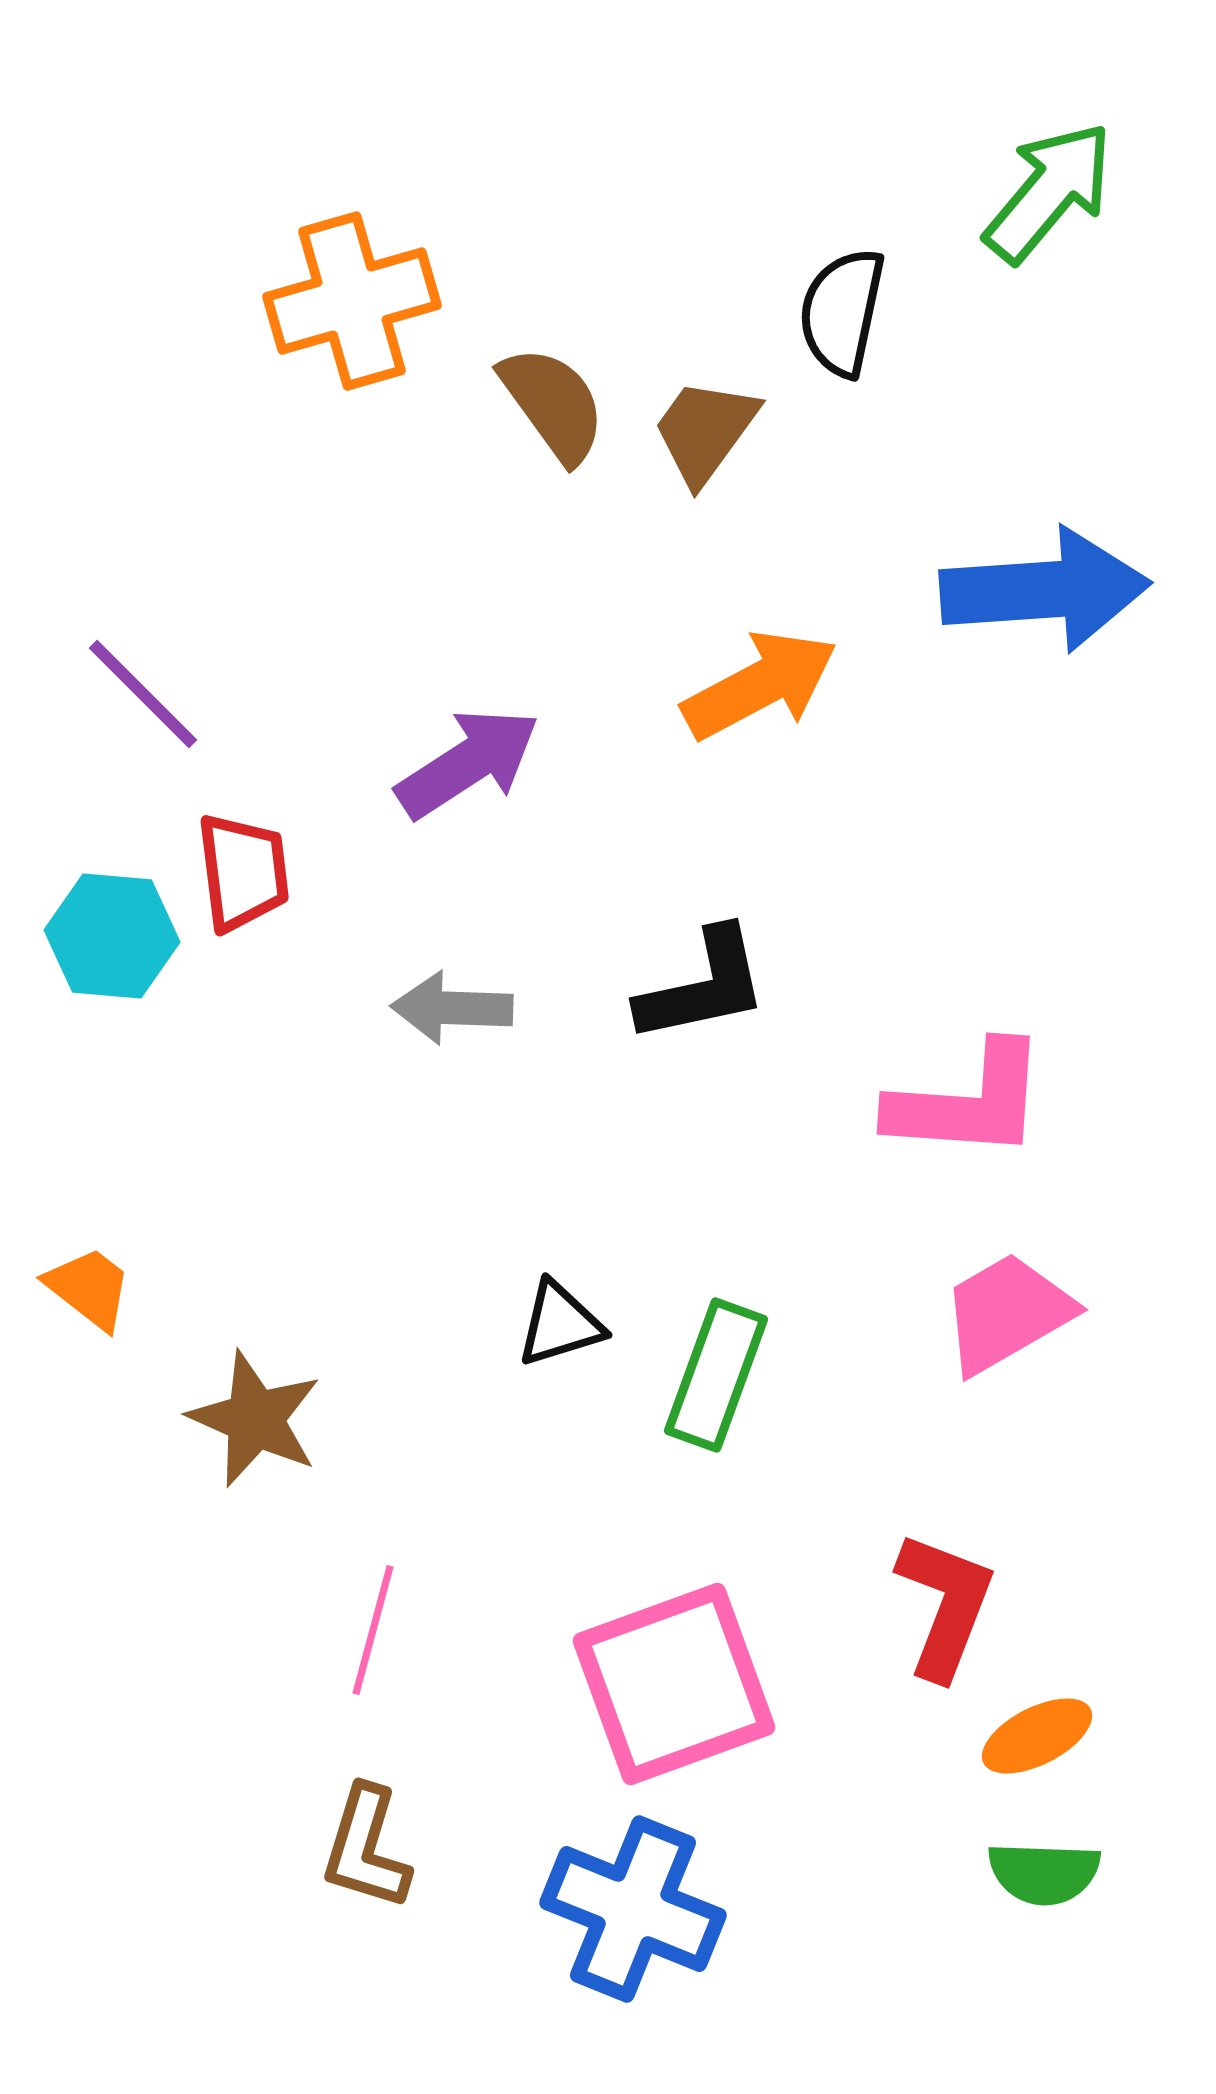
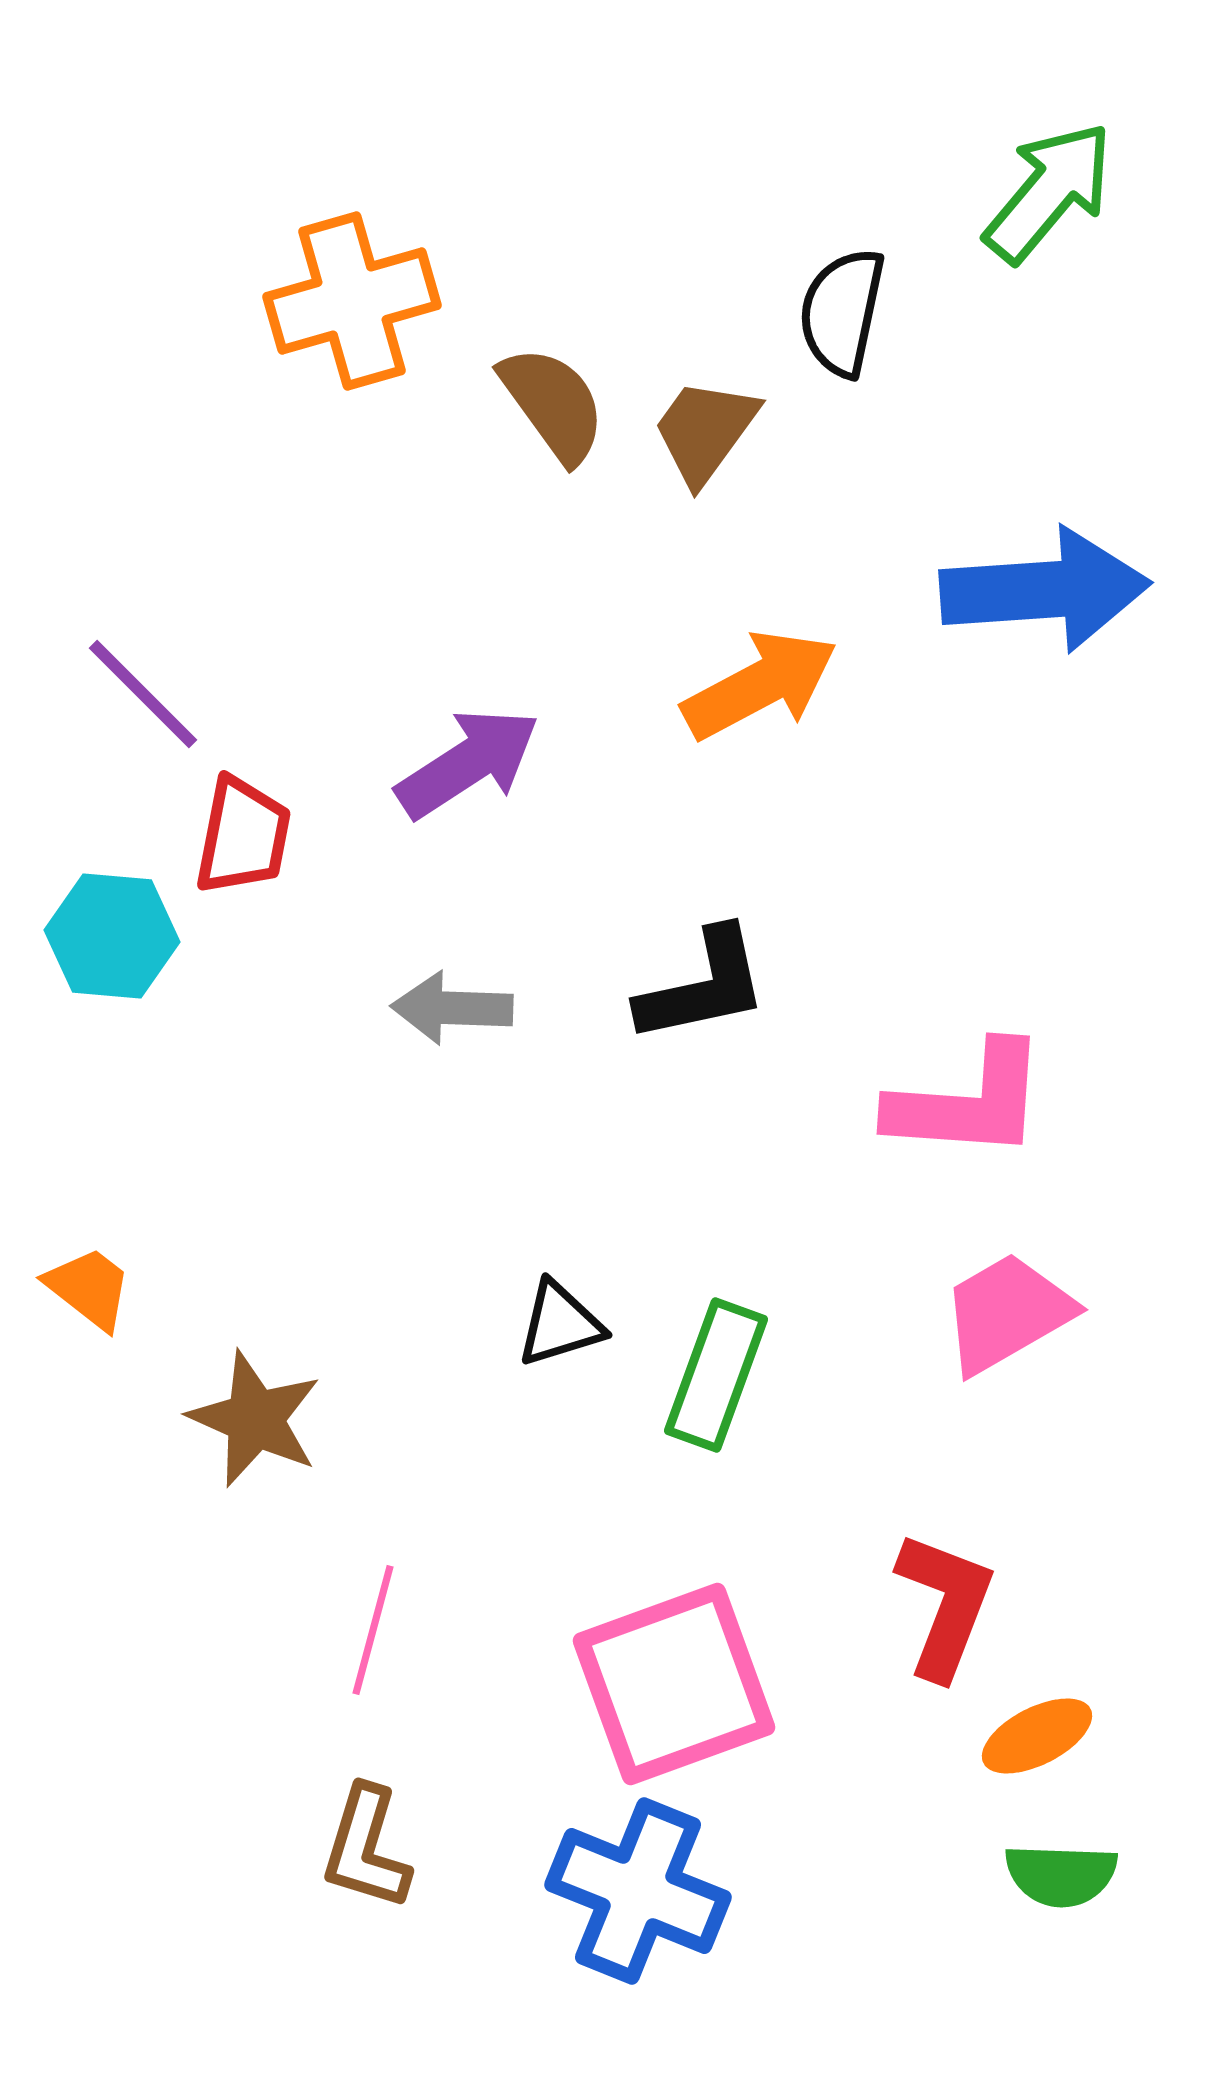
red trapezoid: moved 36 px up; rotated 18 degrees clockwise
green semicircle: moved 17 px right, 2 px down
blue cross: moved 5 px right, 18 px up
